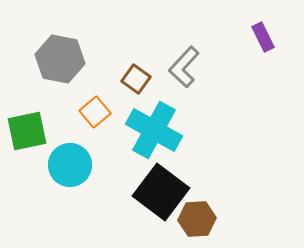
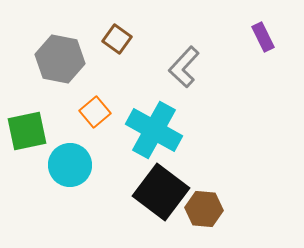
brown square: moved 19 px left, 40 px up
brown hexagon: moved 7 px right, 10 px up; rotated 9 degrees clockwise
